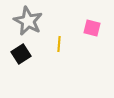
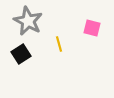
yellow line: rotated 21 degrees counterclockwise
